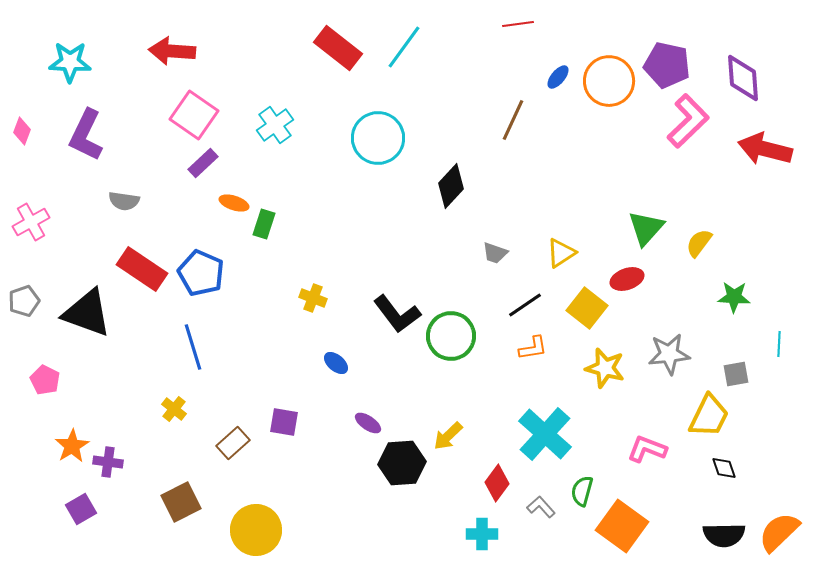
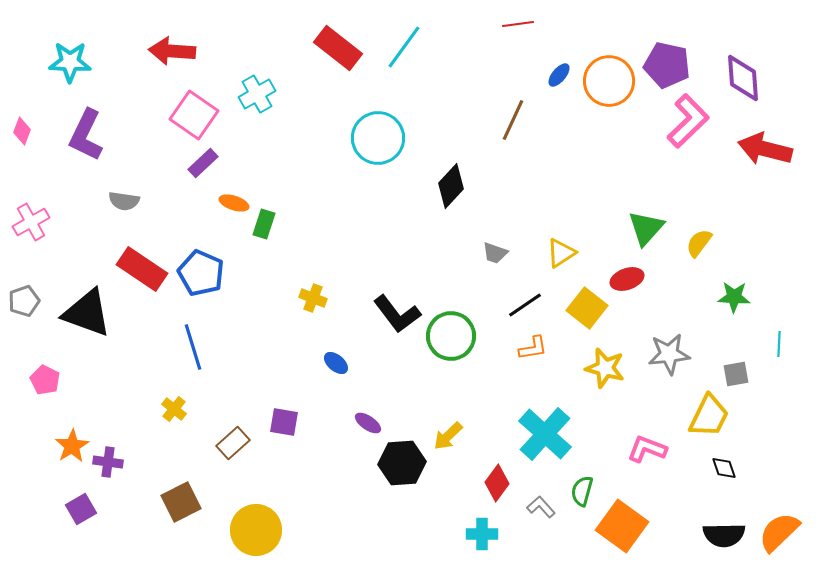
blue ellipse at (558, 77): moved 1 px right, 2 px up
cyan cross at (275, 125): moved 18 px left, 31 px up; rotated 6 degrees clockwise
